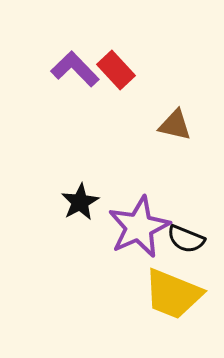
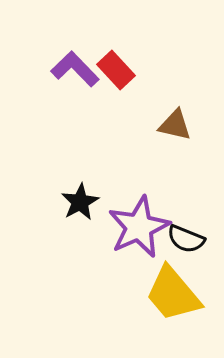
yellow trapezoid: rotated 28 degrees clockwise
